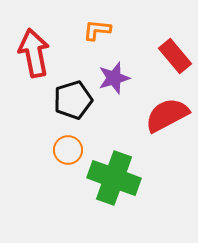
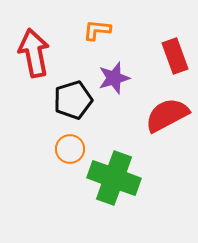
red rectangle: rotated 20 degrees clockwise
orange circle: moved 2 px right, 1 px up
